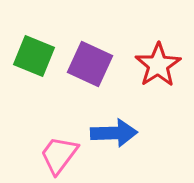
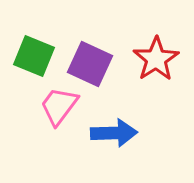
red star: moved 2 px left, 6 px up
pink trapezoid: moved 49 px up
